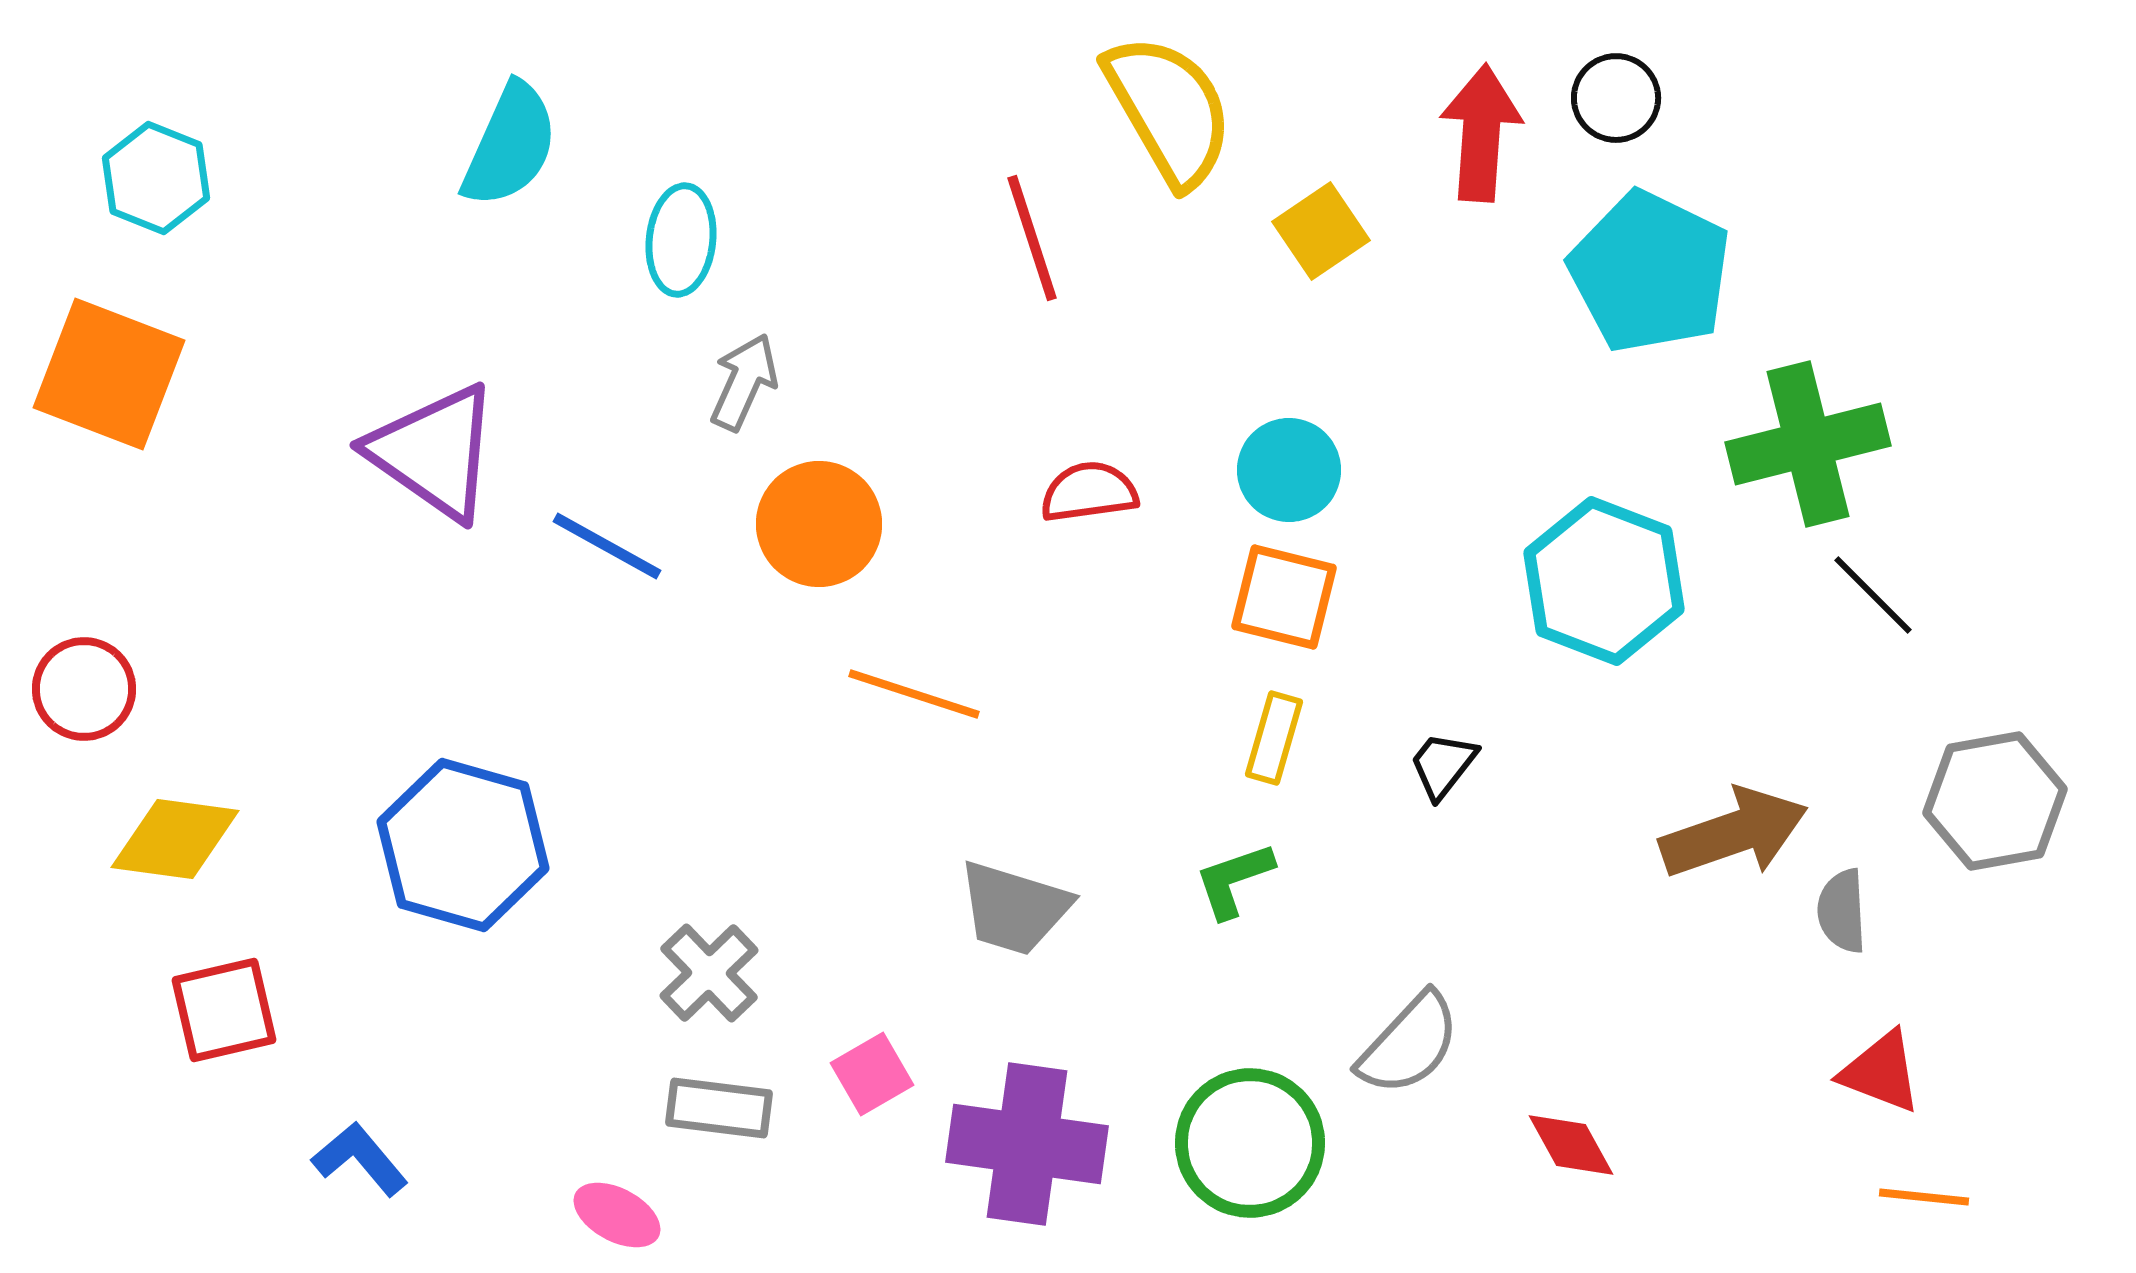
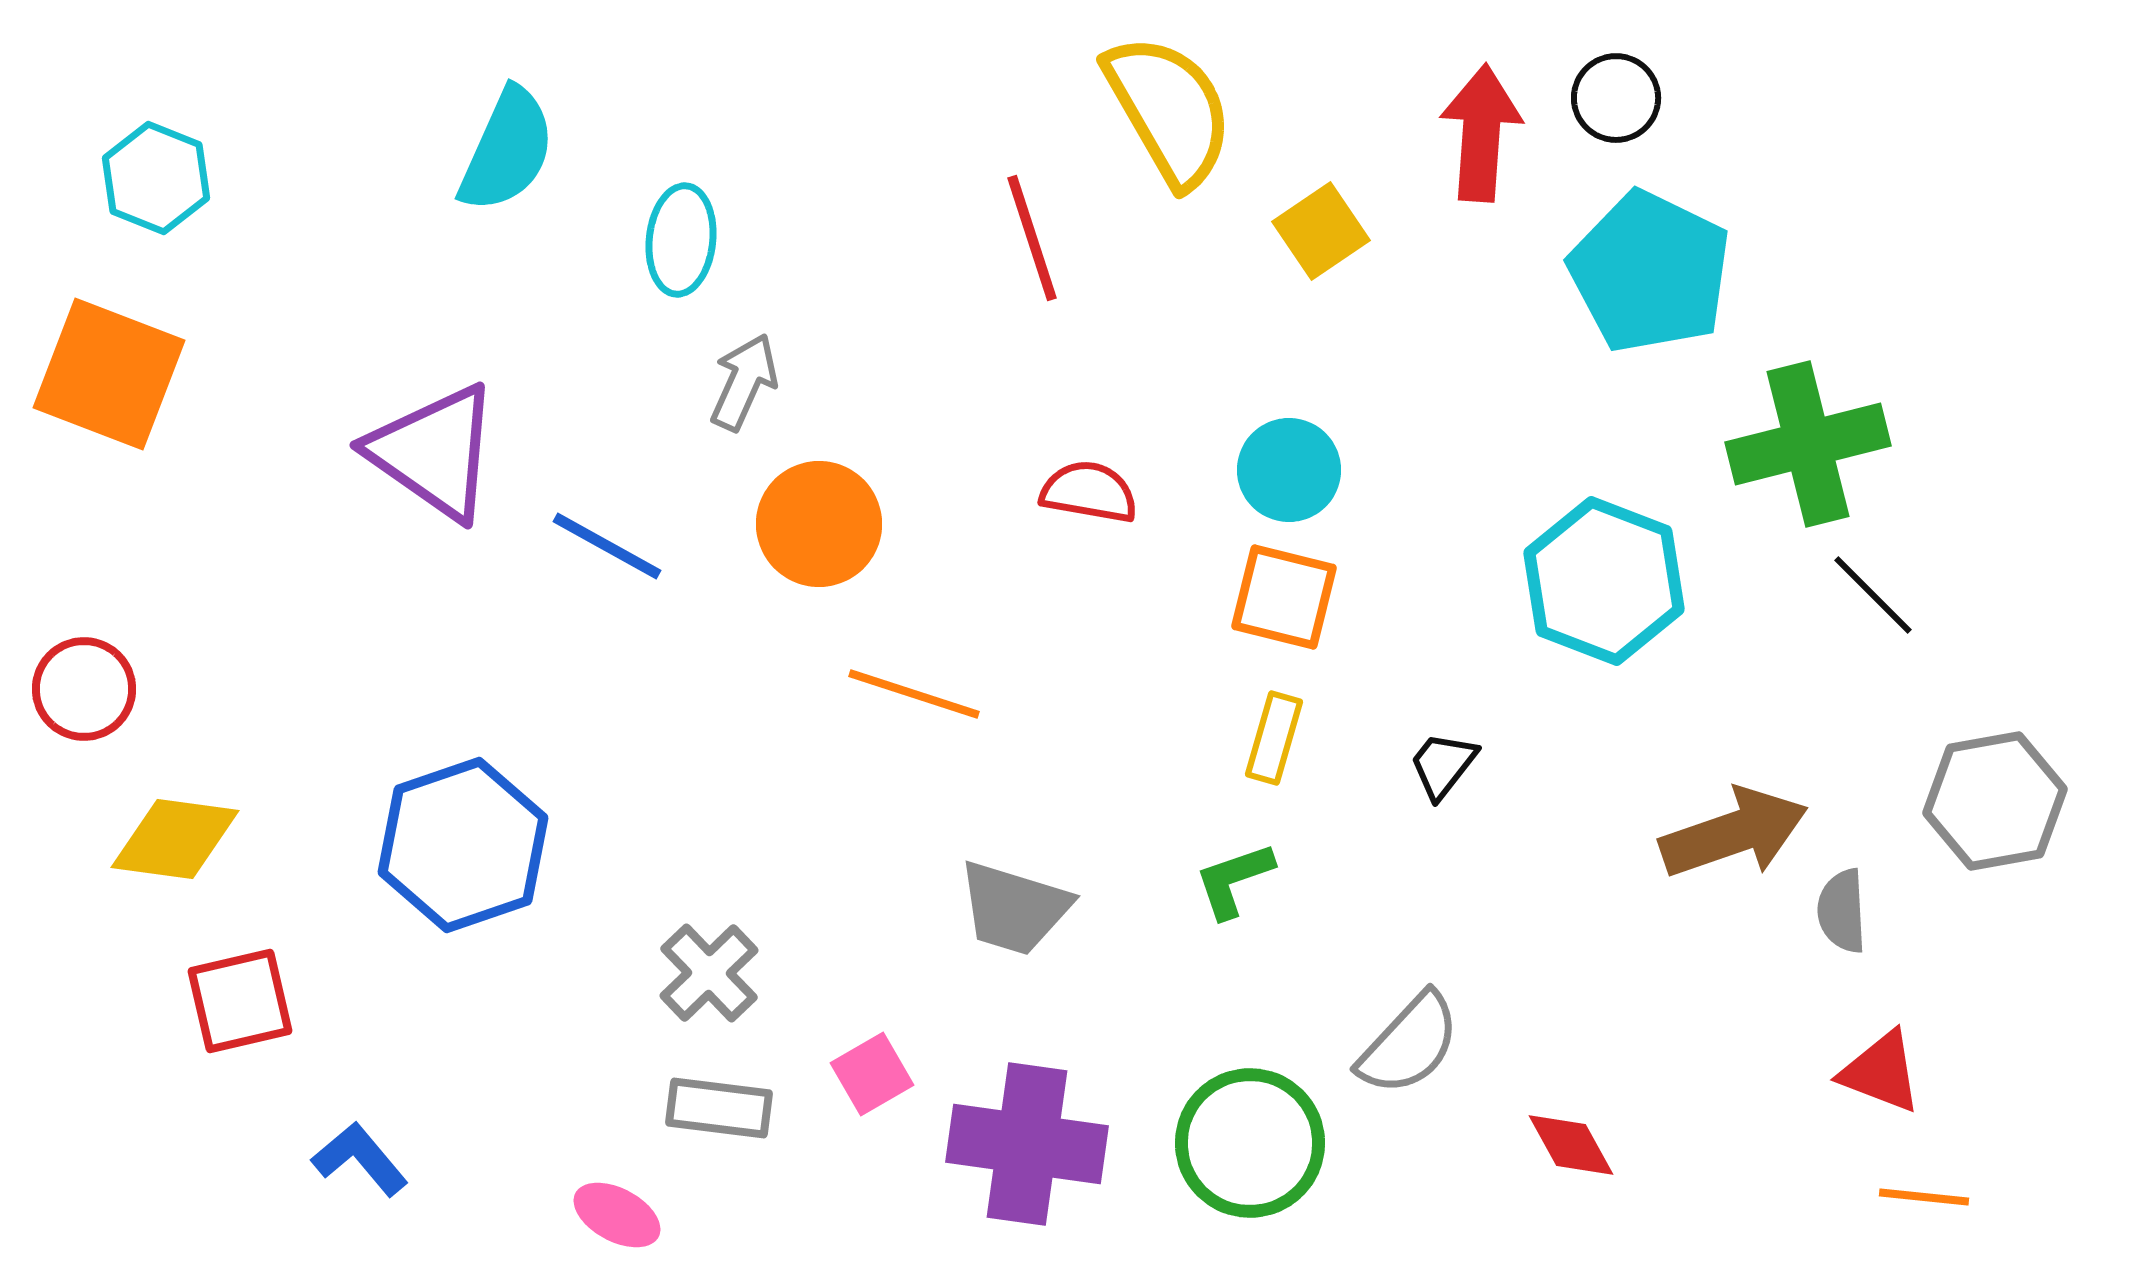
cyan semicircle at (510, 145): moved 3 px left, 5 px down
red semicircle at (1089, 492): rotated 18 degrees clockwise
blue hexagon at (463, 845): rotated 25 degrees clockwise
red square at (224, 1010): moved 16 px right, 9 px up
